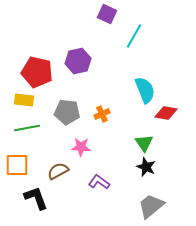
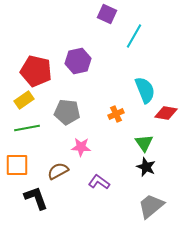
red pentagon: moved 1 px left, 1 px up
yellow rectangle: rotated 42 degrees counterclockwise
orange cross: moved 14 px right
